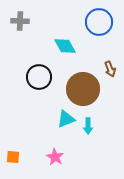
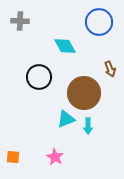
brown circle: moved 1 px right, 4 px down
